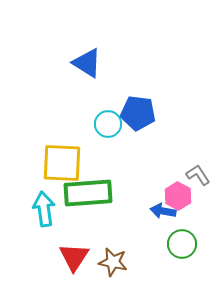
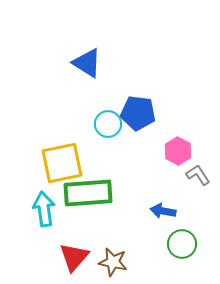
yellow square: rotated 15 degrees counterclockwise
pink hexagon: moved 45 px up
red triangle: rotated 8 degrees clockwise
